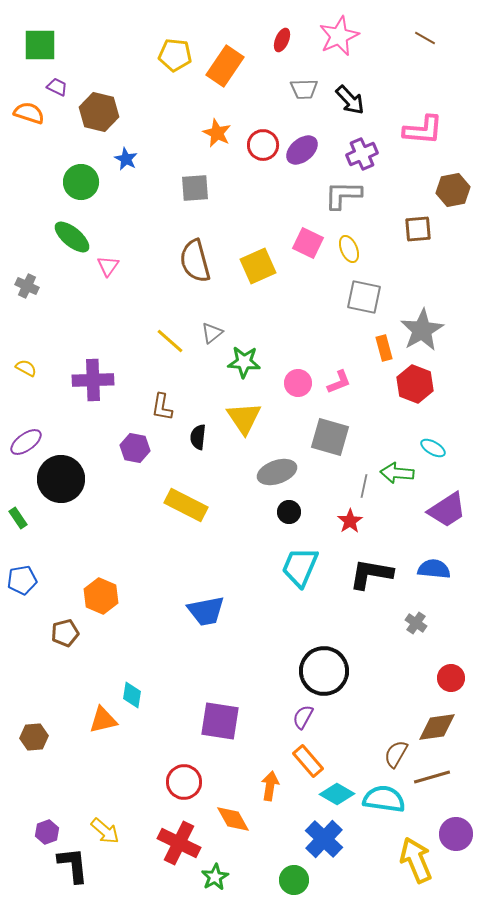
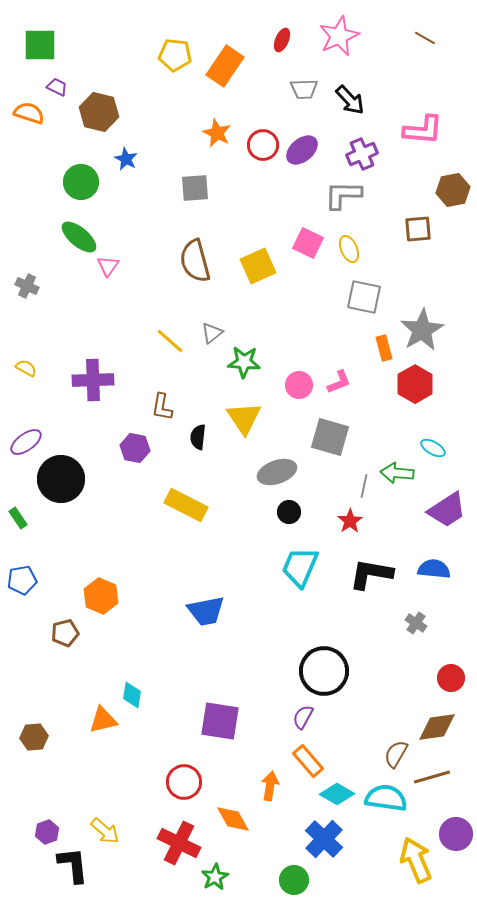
green ellipse at (72, 237): moved 7 px right
pink circle at (298, 383): moved 1 px right, 2 px down
red hexagon at (415, 384): rotated 9 degrees clockwise
cyan semicircle at (384, 799): moved 2 px right, 1 px up
